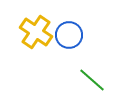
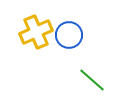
yellow cross: rotated 32 degrees clockwise
